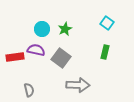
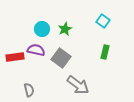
cyan square: moved 4 px left, 2 px up
gray arrow: rotated 35 degrees clockwise
